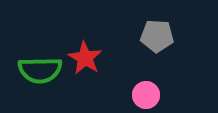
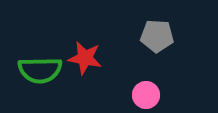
red star: rotated 20 degrees counterclockwise
